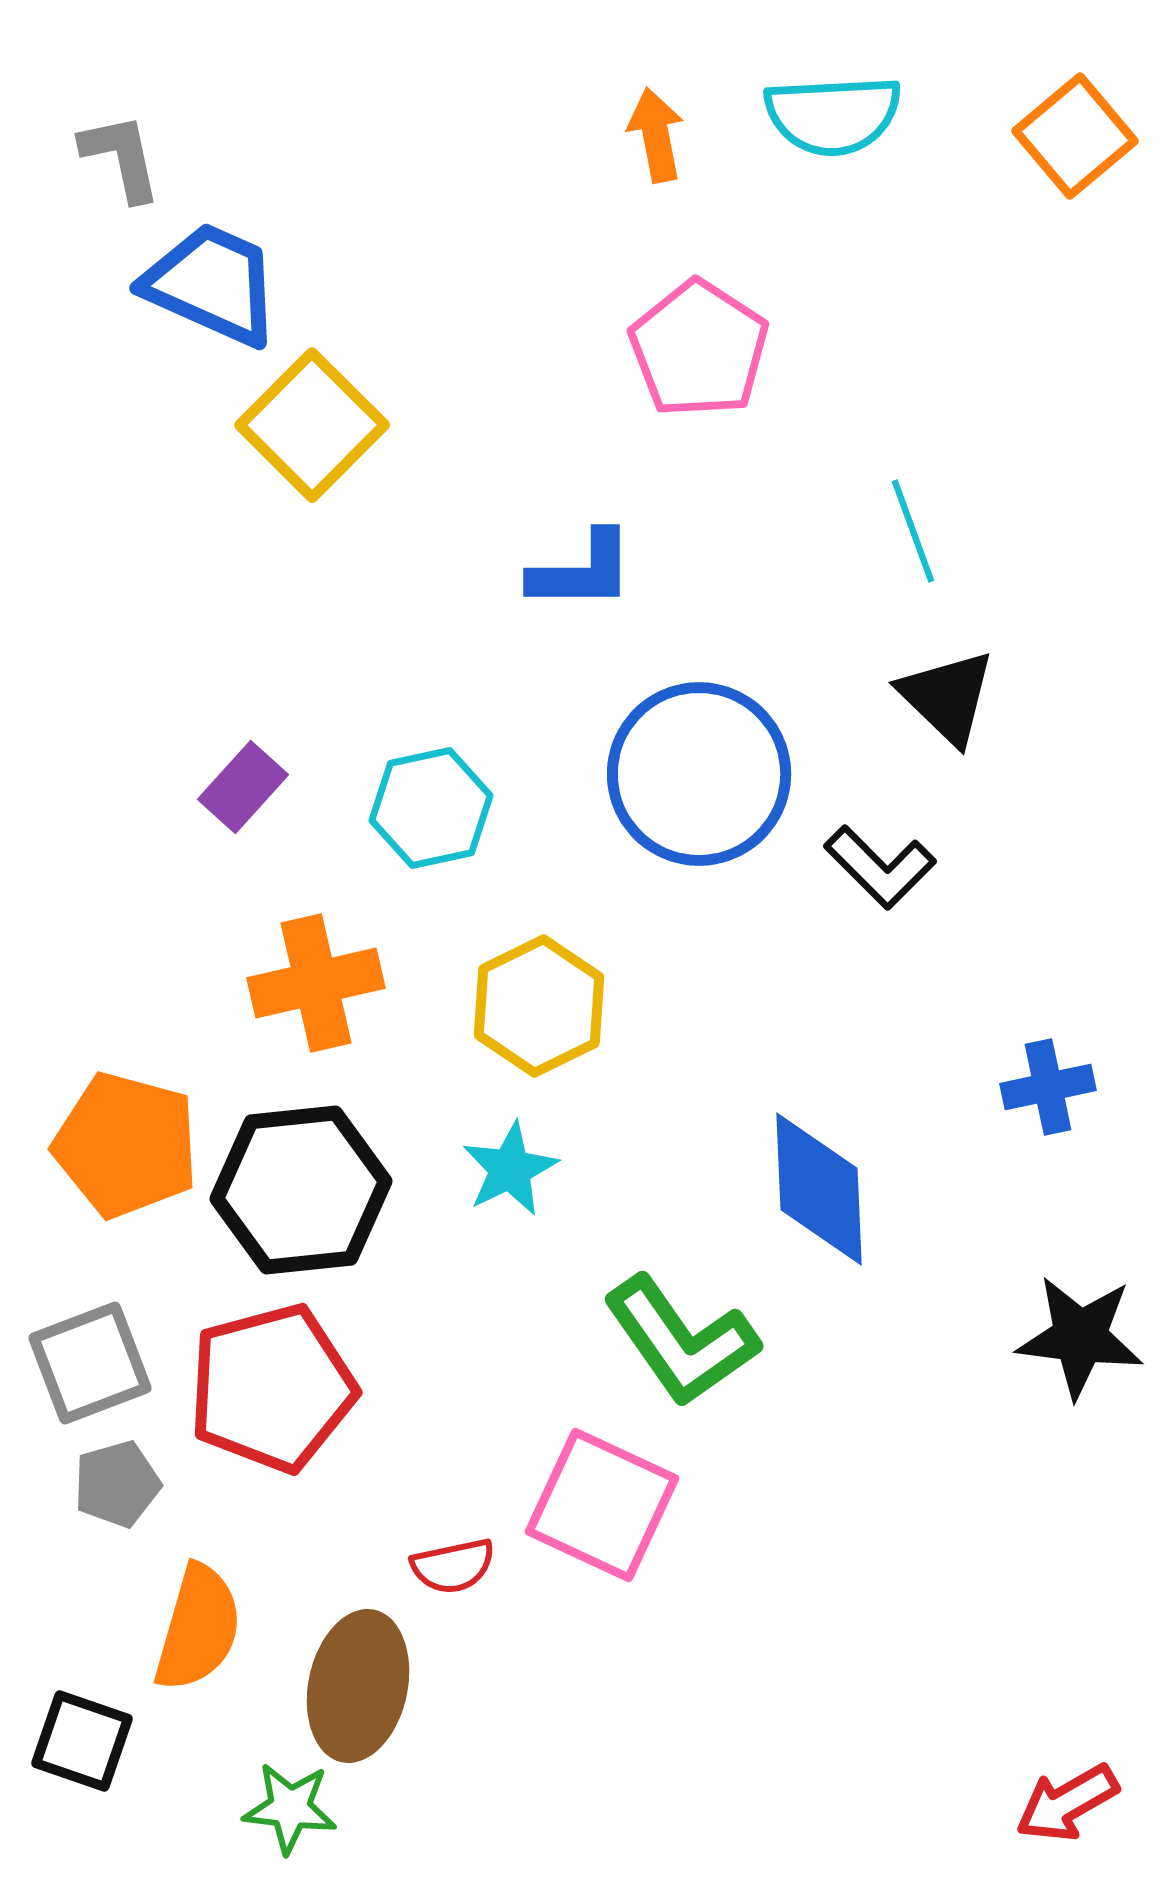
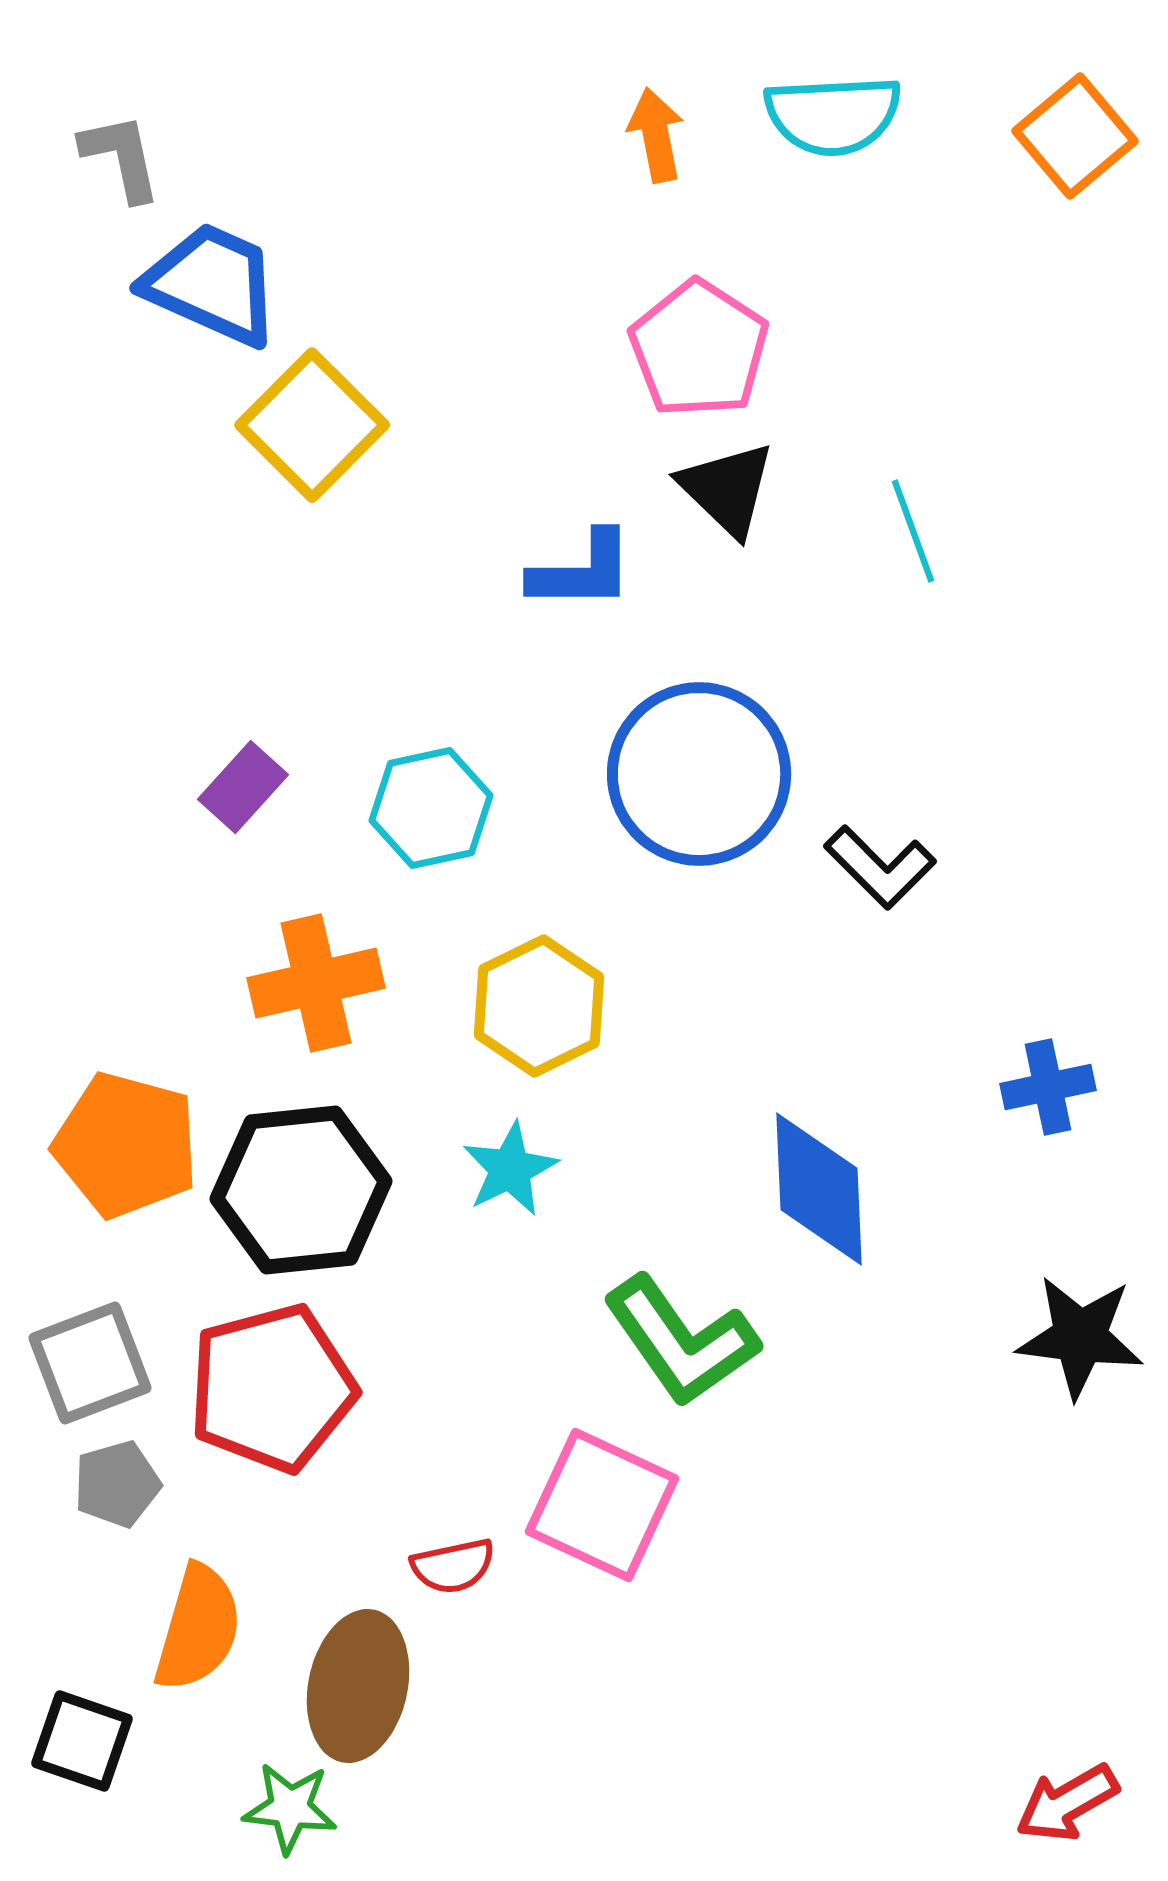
black triangle: moved 220 px left, 208 px up
